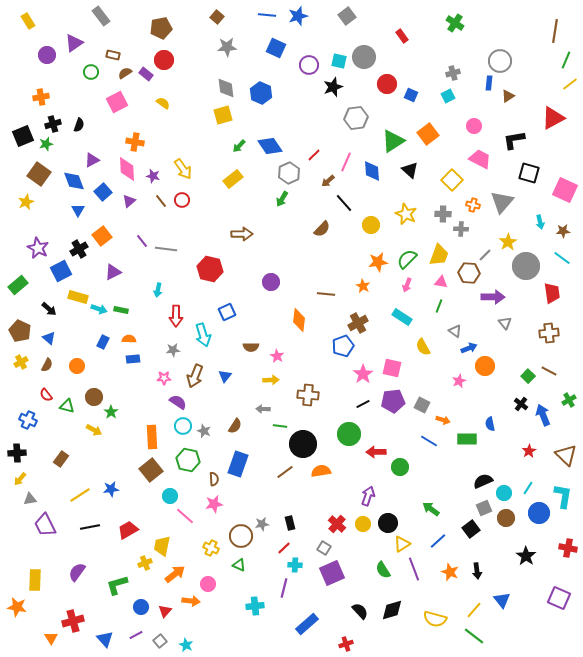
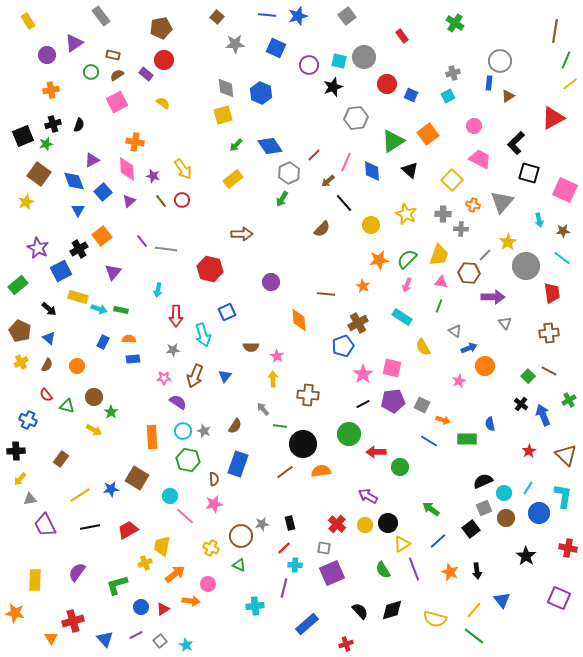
gray star at (227, 47): moved 8 px right, 3 px up
brown semicircle at (125, 73): moved 8 px left, 2 px down
orange cross at (41, 97): moved 10 px right, 7 px up
black L-shape at (514, 140): moved 2 px right, 3 px down; rotated 35 degrees counterclockwise
green arrow at (239, 146): moved 3 px left, 1 px up
cyan arrow at (540, 222): moved 1 px left, 2 px up
orange star at (378, 262): moved 1 px right, 2 px up
purple triangle at (113, 272): rotated 24 degrees counterclockwise
orange diamond at (299, 320): rotated 10 degrees counterclockwise
yellow arrow at (271, 380): moved 2 px right, 1 px up; rotated 91 degrees counterclockwise
gray arrow at (263, 409): rotated 48 degrees clockwise
cyan circle at (183, 426): moved 5 px down
black cross at (17, 453): moved 1 px left, 2 px up
brown square at (151, 470): moved 14 px left, 8 px down; rotated 20 degrees counterclockwise
purple arrow at (368, 496): rotated 78 degrees counterclockwise
yellow circle at (363, 524): moved 2 px right, 1 px down
gray square at (324, 548): rotated 24 degrees counterclockwise
orange star at (17, 607): moved 2 px left, 6 px down
red triangle at (165, 611): moved 2 px left, 2 px up; rotated 16 degrees clockwise
